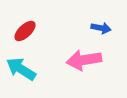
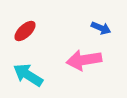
blue arrow: rotated 12 degrees clockwise
cyan arrow: moved 7 px right, 6 px down
